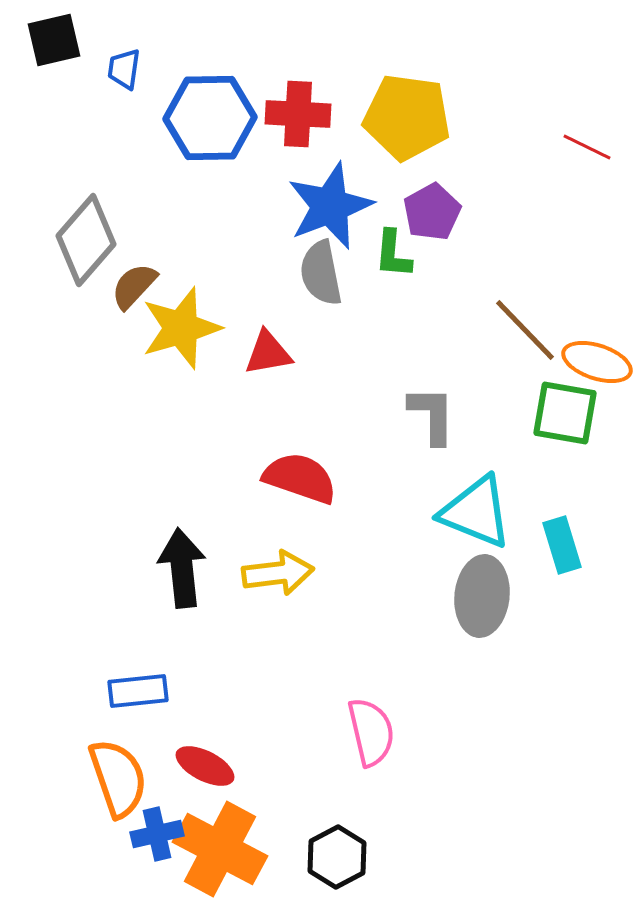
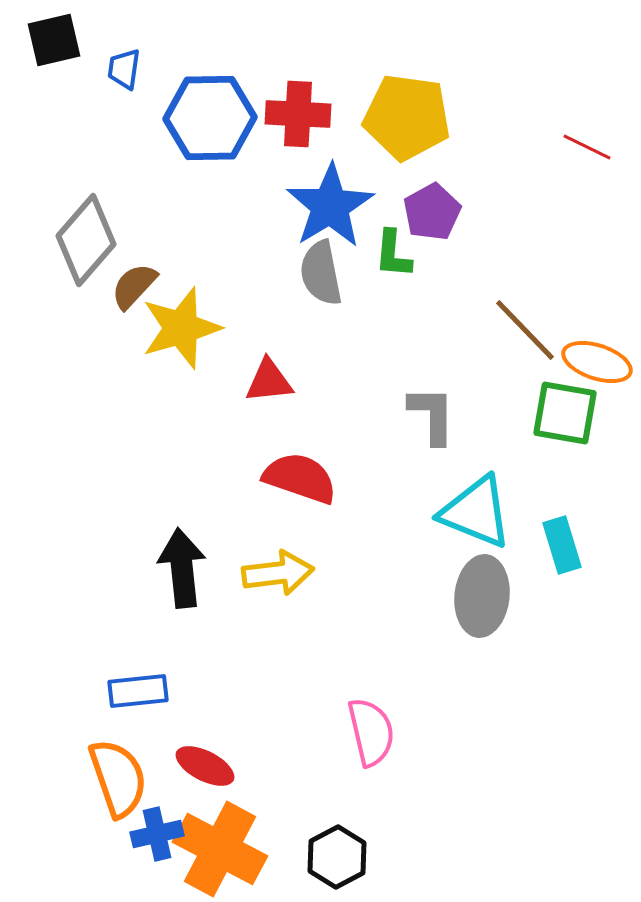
blue star: rotated 10 degrees counterclockwise
red triangle: moved 1 px right, 28 px down; rotated 4 degrees clockwise
